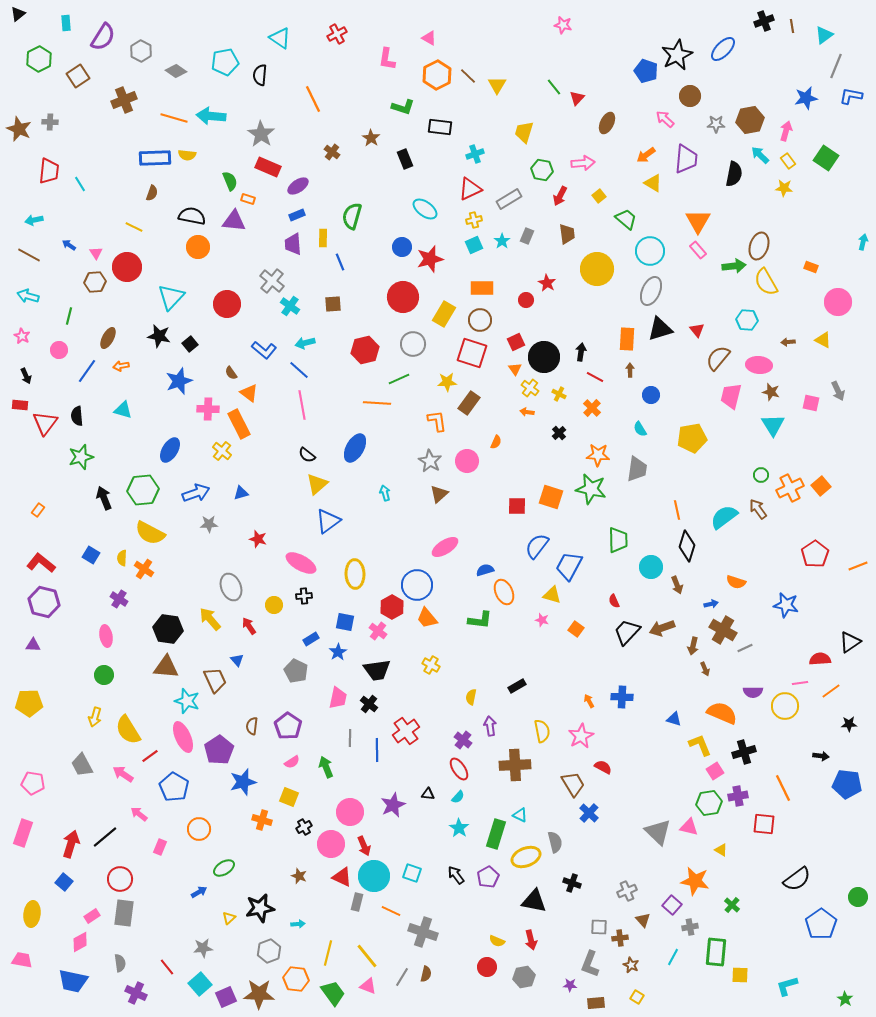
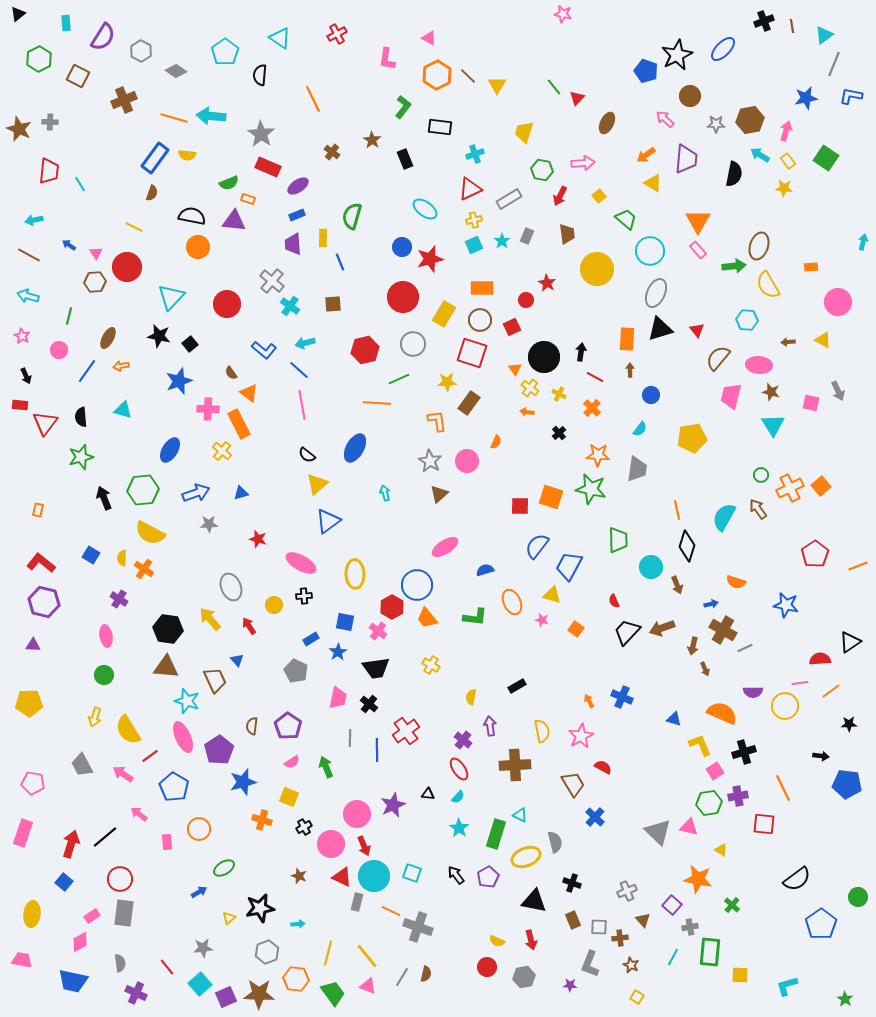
pink star at (563, 25): moved 11 px up
cyan pentagon at (225, 62): moved 10 px up; rotated 24 degrees counterclockwise
gray line at (836, 66): moved 2 px left, 2 px up
brown square at (78, 76): rotated 30 degrees counterclockwise
green L-shape at (403, 107): rotated 70 degrees counterclockwise
brown star at (371, 138): moved 1 px right, 2 px down
cyan arrow at (760, 155): rotated 12 degrees counterclockwise
blue rectangle at (155, 158): rotated 52 degrees counterclockwise
green semicircle at (230, 181): moved 1 px left, 2 px down; rotated 90 degrees clockwise
orange rectangle at (811, 267): rotated 24 degrees counterclockwise
yellow semicircle at (766, 282): moved 2 px right, 3 px down
gray ellipse at (651, 291): moved 5 px right, 2 px down
red square at (516, 342): moved 4 px left, 15 px up
black semicircle at (77, 416): moved 4 px right, 1 px down
cyan semicircle at (640, 429): rotated 112 degrees counterclockwise
red square at (517, 506): moved 3 px right
orange rectangle at (38, 510): rotated 24 degrees counterclockwise
cyan semicircle at (724, 517): rotated 24 degrees counterclockwise
orange ellipse at (504, 592): moved 8 px right, 10 px down
green L-shape at (480, 620): moved 5 px left, 3 px up
black trapezoid at (377, 670): moved 1 px left, 2 px up
blue cross at (622, 697): rotated 20 degrees clockwise
pink circle at (350, 812): moved 7 px right, 2 px down
blue cross at (589, 813): moved 6 px right, 4 px down
pink rectangle at (160, 847): moved 7 px right, 5 px up; rotated 28 degrees counterclockwise
orange star at (695, 881): moved 3 px right, 2 px up
gray cross at (423, 932): moved 5 px left, 5 px up
gray hexagon at (269, 951): moved 2 px left, 1 px down
green rectangle at (716, 952): moved 6 px left
brown rectangle at (596, 1003): moved 23 px left, 83 px up; rotated 72 degrees clockwise
